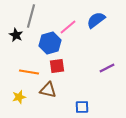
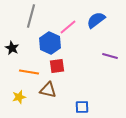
black star: moved 4 px left, 13 px down
blue hexagon: rotated 20 degrees counterclockwise
purple line: moved 3 px right, 12 px up; rotated 42 degrees clockwise
